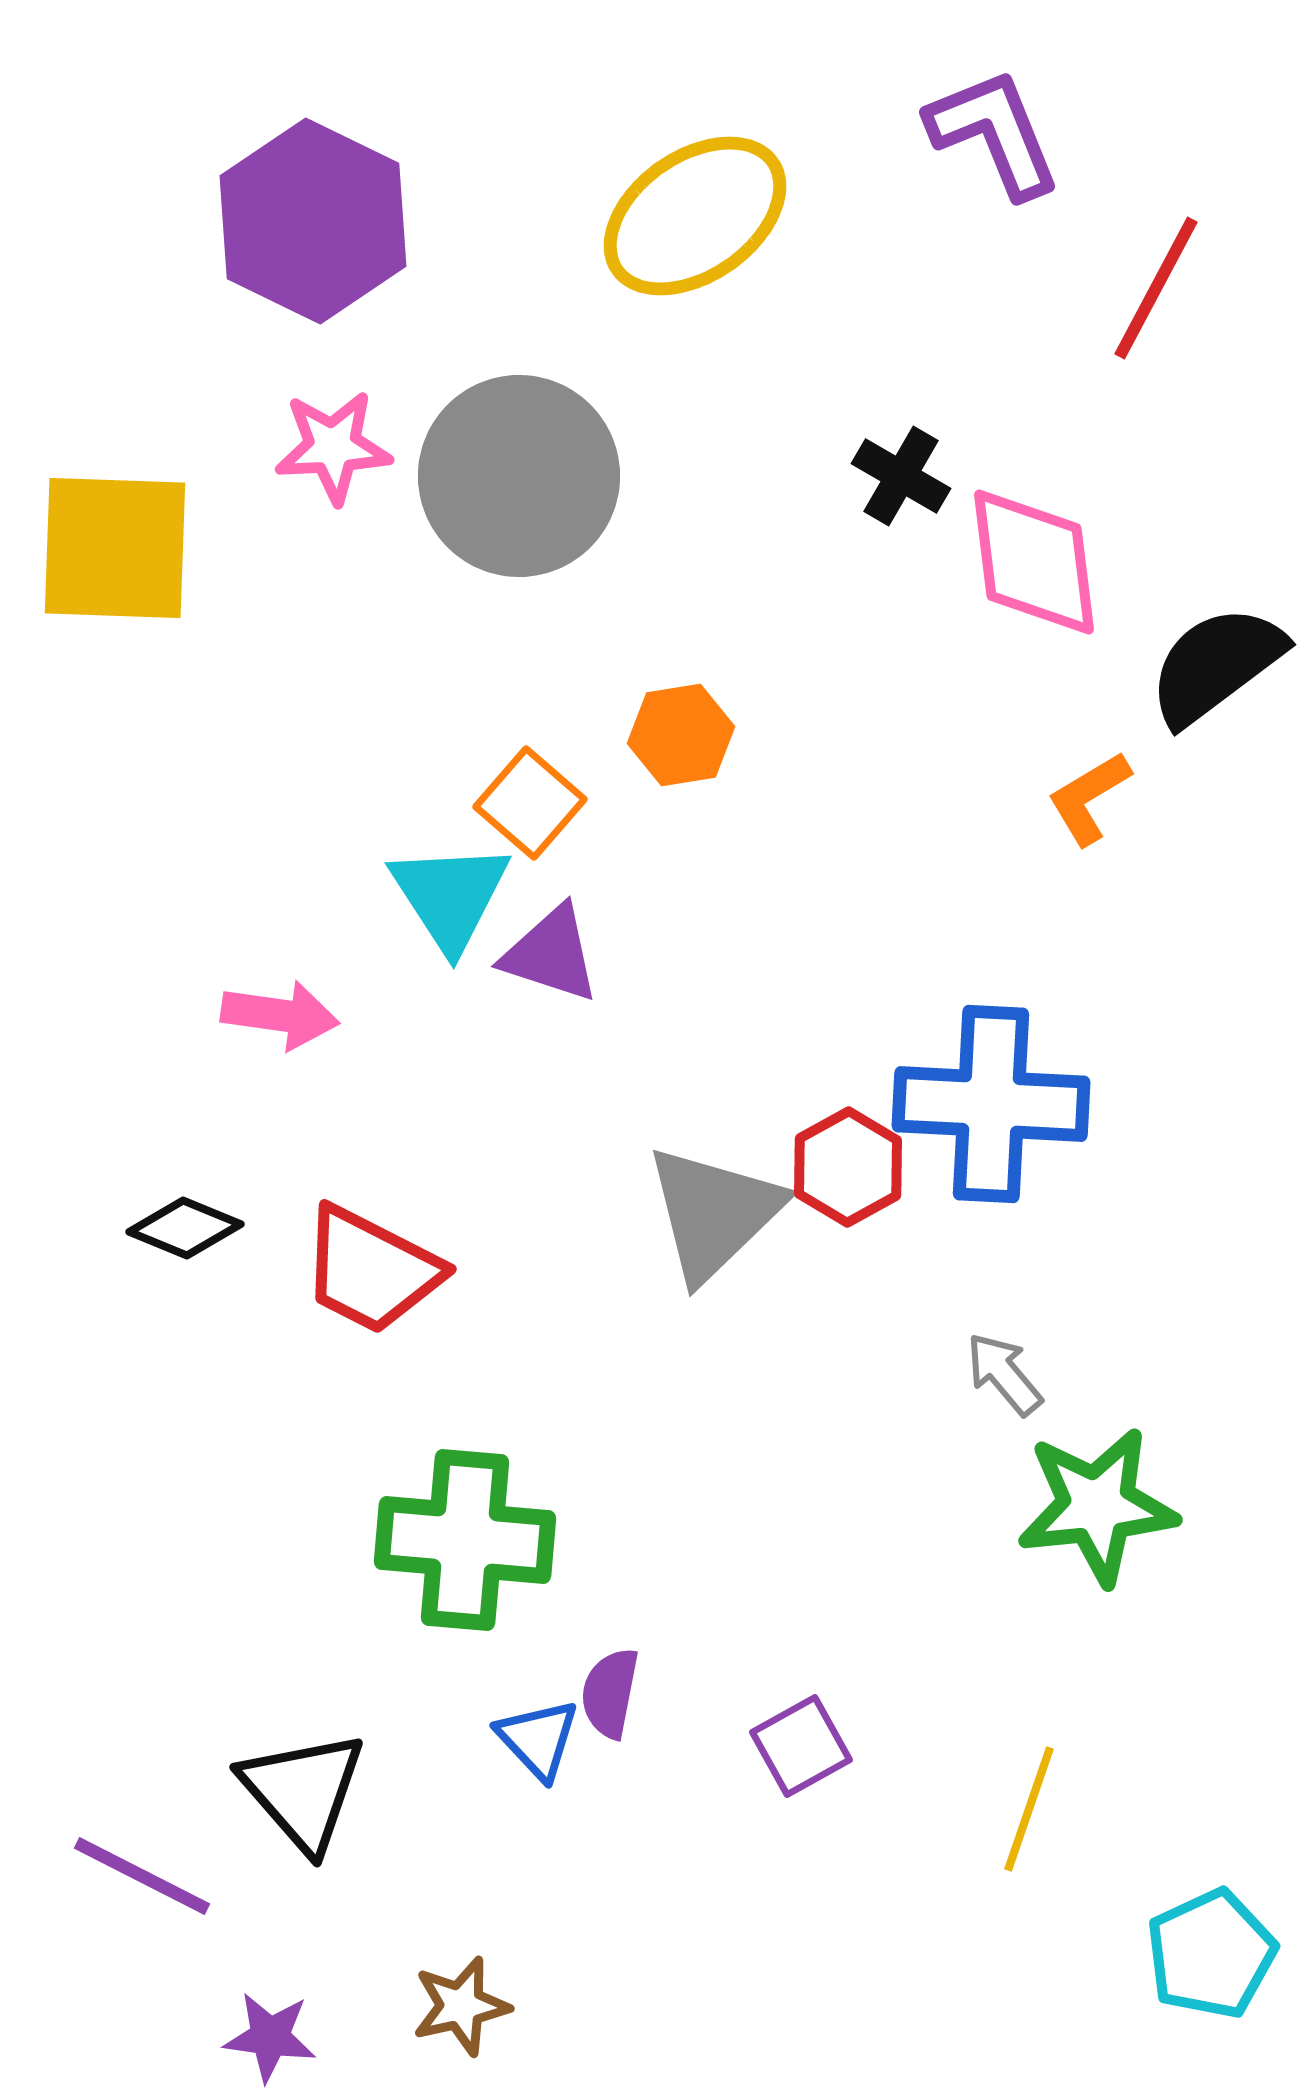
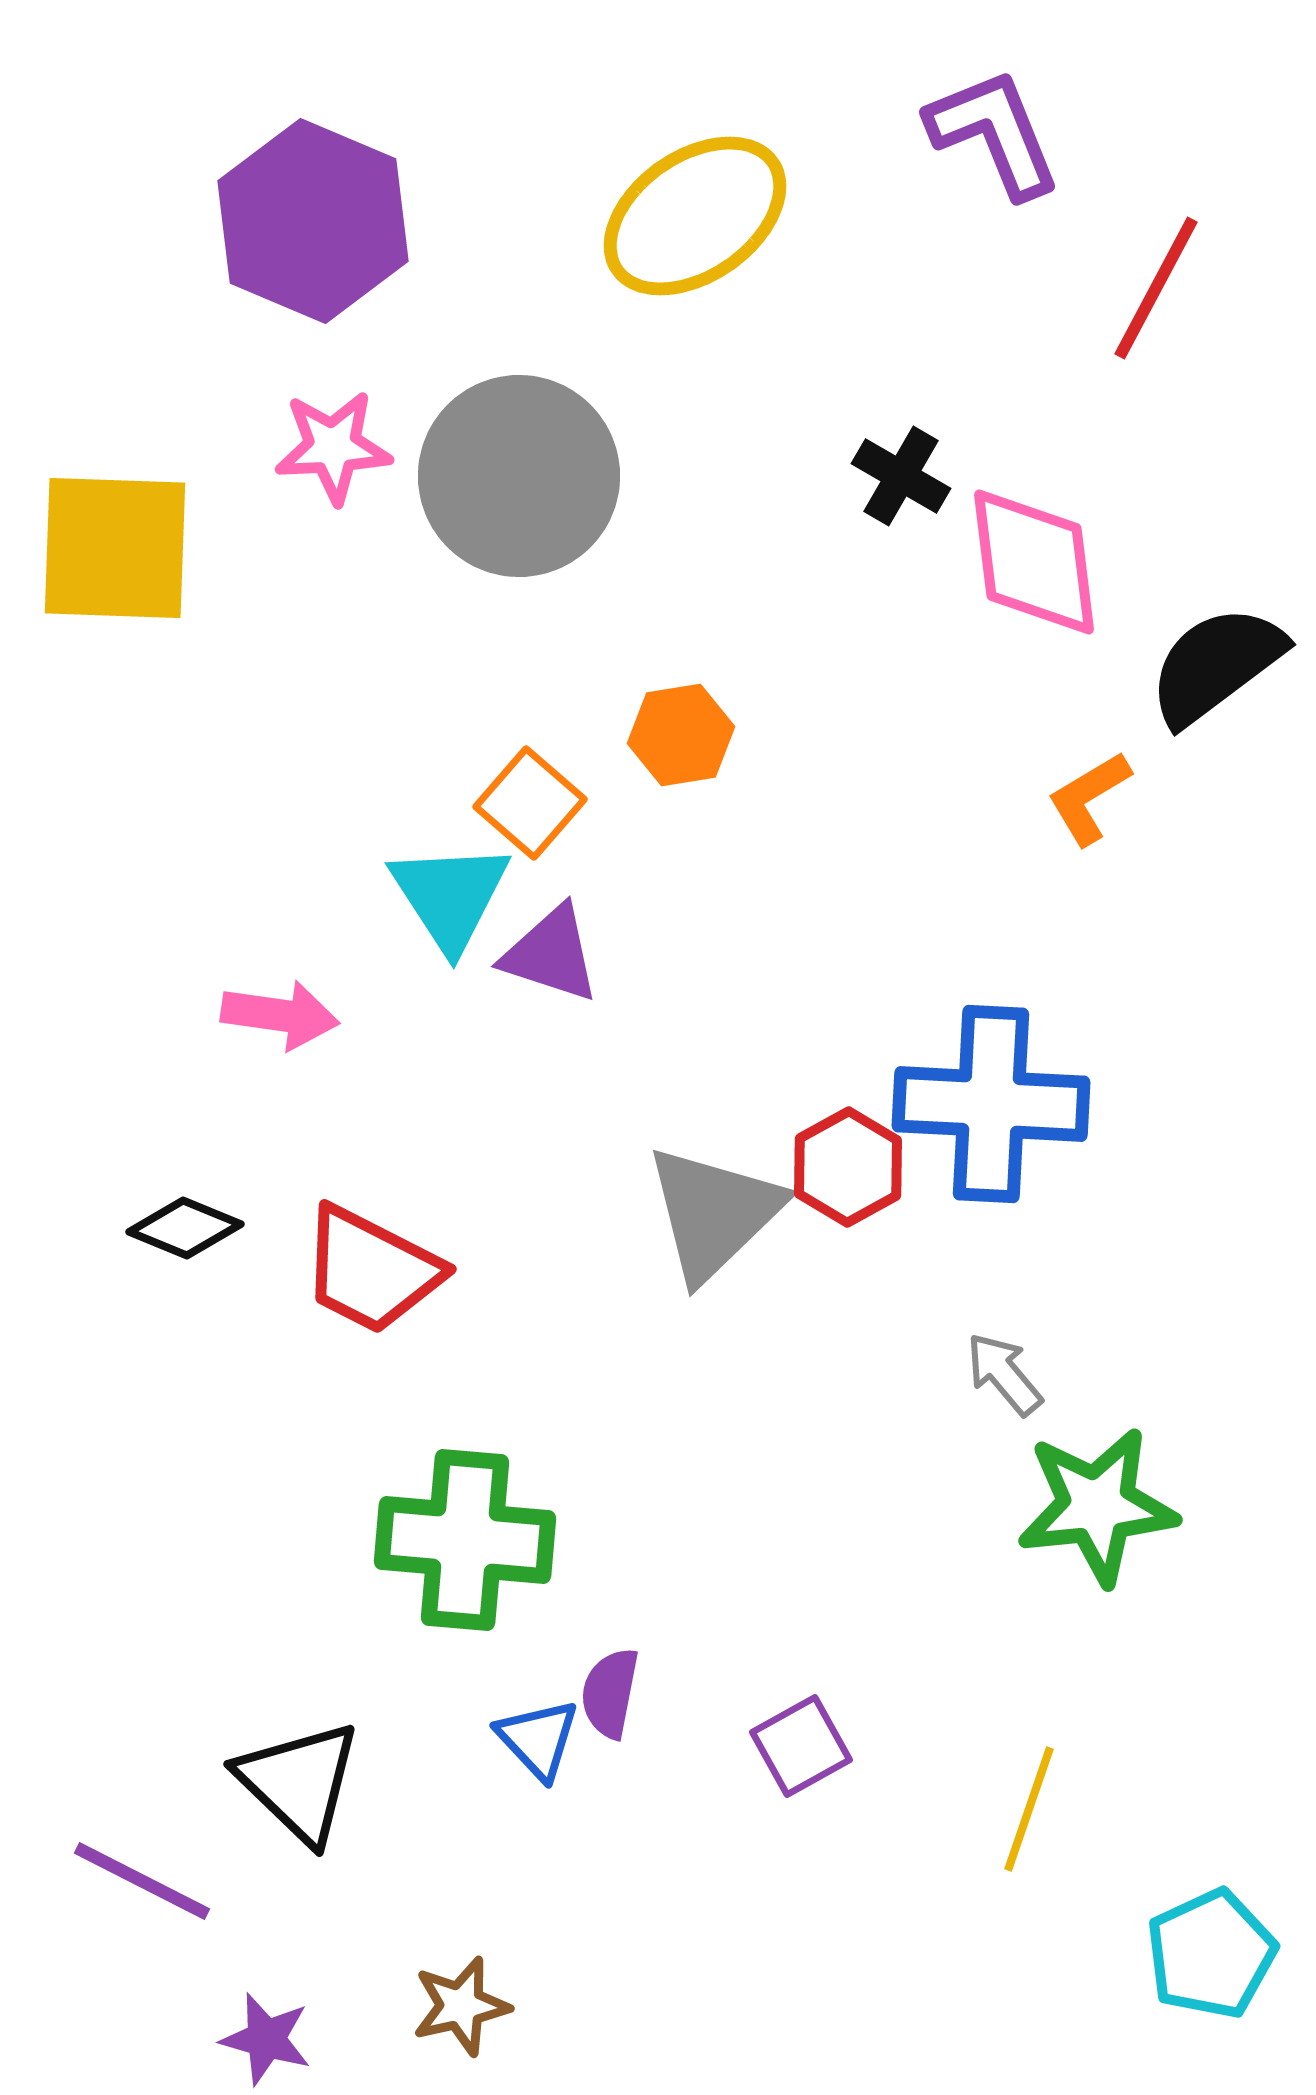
purple hexagon: rotated 3 degrees counterclockwise
black triangle: moved 4 px left, 9 px up; rotated 5 degrees counterclockwise
purple line: moved 5 px down
purple star: moved 4 px left, 2 px down; rotated 8 degrees clockwise
